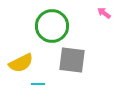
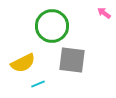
yellow semicircle: moved 2 px right
cyan line: rotated 24 degrees counterclockwise
